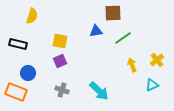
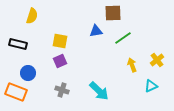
cyan triangle: moved 1 px left, 1 px down
